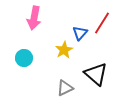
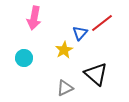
red line: rotated 20 degrees clockwise
